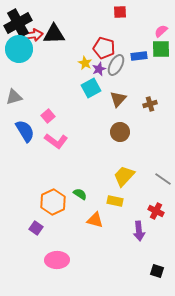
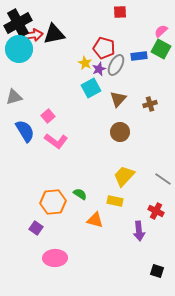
black triangle: rotated 10 degrees counterclockwise
green square: rotated 30 degrees clockwise
orange hexagon: rotated 20 degrees clockwise
pink ellipse: moved 2 px left, 2 px up
